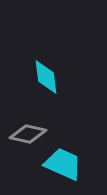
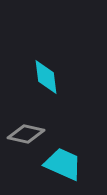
gray diamond: moved 2 px left
